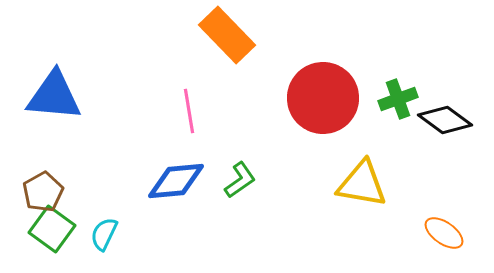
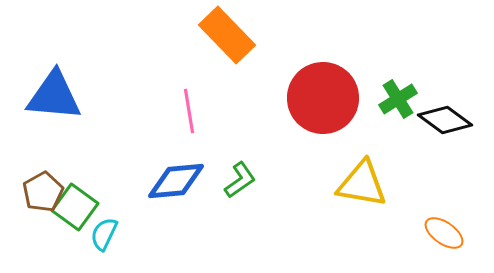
green cross: rotated 12 degrees counterclockwise
green square: moved 23 px right, 22 px up
